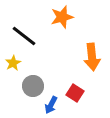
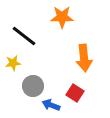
orange star: rotated 15 degrees clockwise
orange arrow: moved 8 px left, 1 px down
yellow star: rotated 21 degrees clockwise
blue arrow: rotated 84 degrees clockwise
